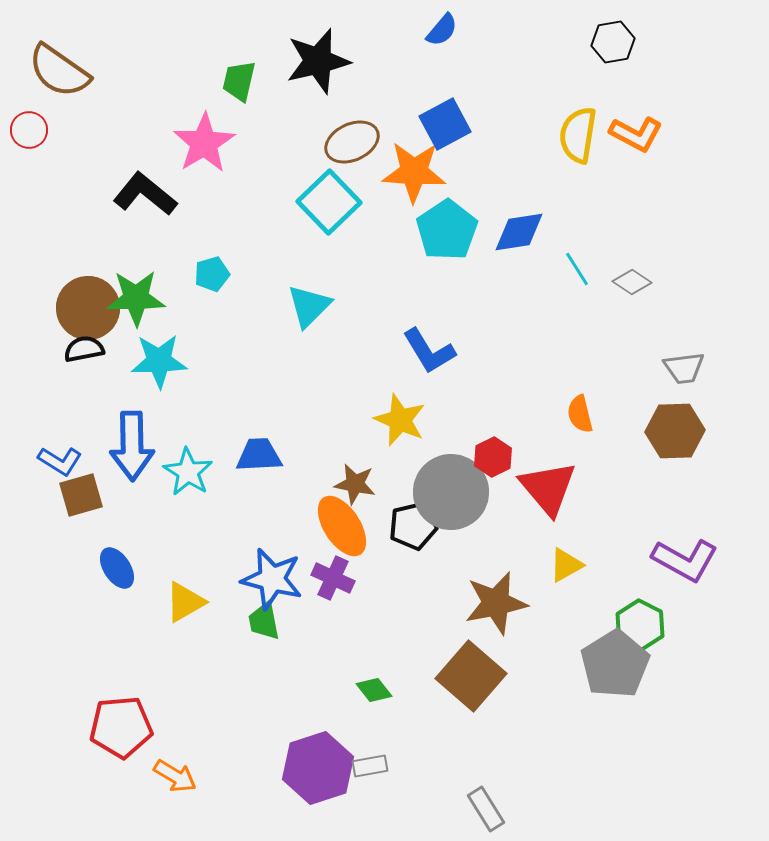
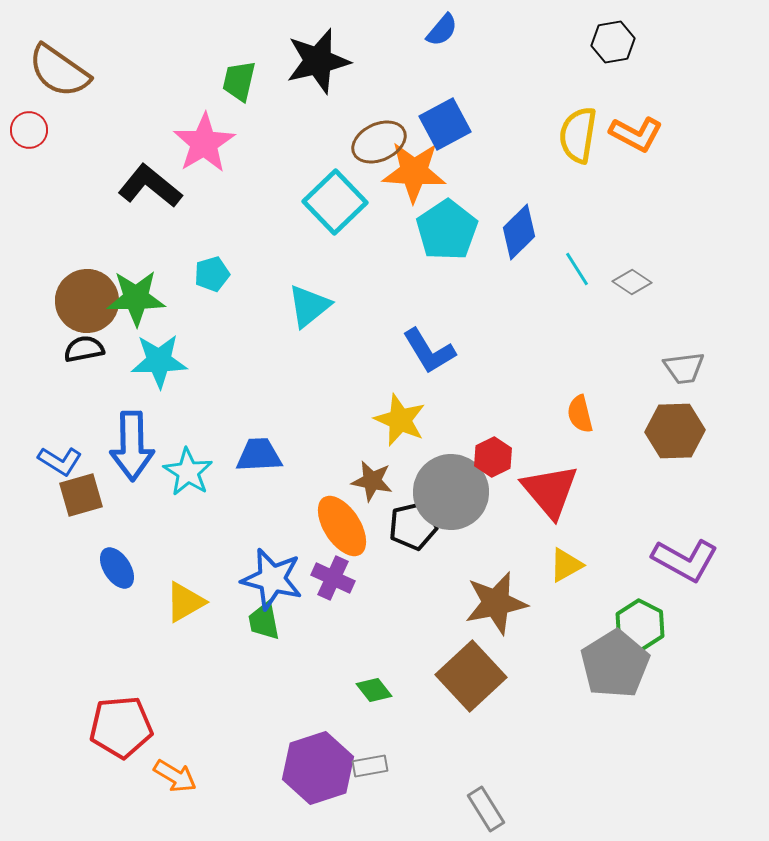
brown ellipse at (352, 142): moved 27 px right
black L-shape at (145, 194): moved 5 px right, 8 px up
cyan square at (329, 202): moved 6 px right
blue diamond at (519, 232): rotated 36 degrees counterclockwise
cyan triangle at (309, 306): rotated 6 degrees clockwise
brown circle at (88, 308): moved 1 px left, 7 px up
brown star at (355, 484): moved 17 px right, 3 px up
red triangle at (548, 488): moved 2 px right, 3 px down
brown square at (471, 676): rotated 6 degrees clockwise
